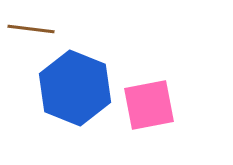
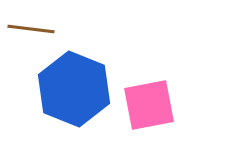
blue hexagon: moved 1 px left, 1 px down
